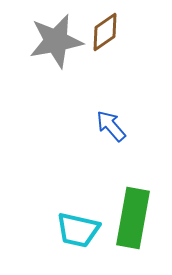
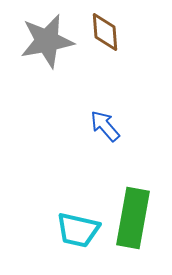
brown diamond: rotated 60 degrees counterclockwise
gray star: moved 9 px left
blue arrow: moved 6 px left
